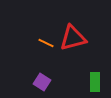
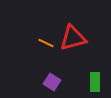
purple square: moved 10 px right
